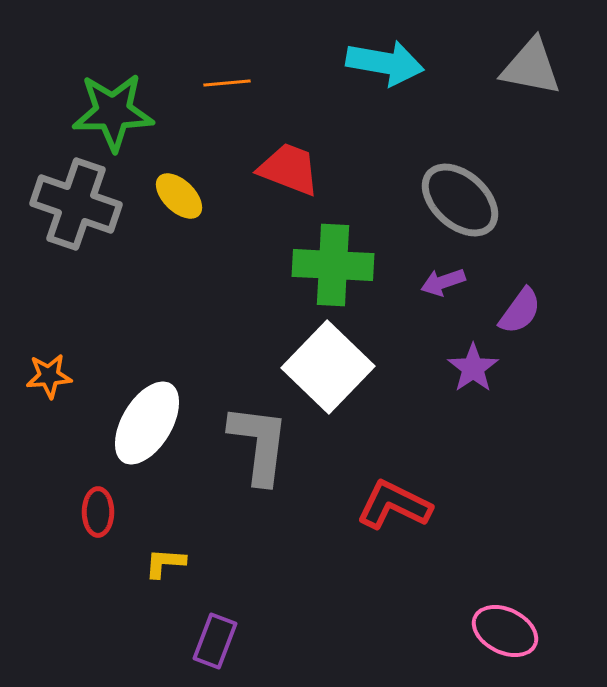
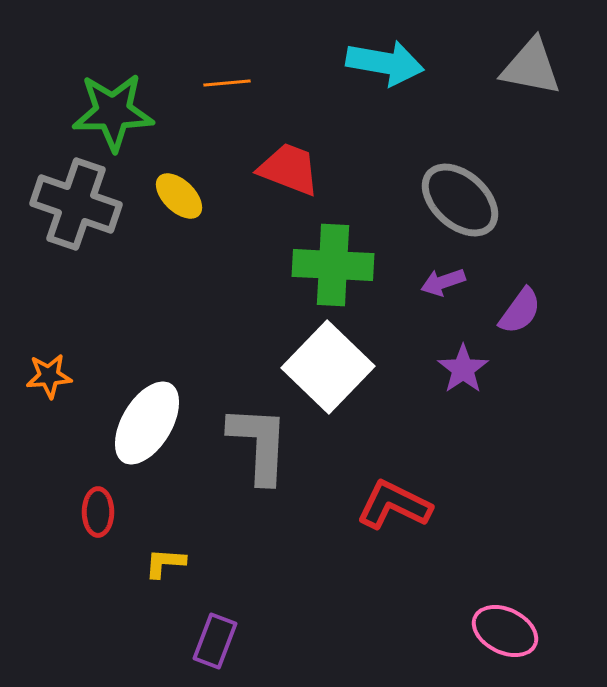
purple star: moved 10 px left, 1 px down
gray L-shape: rotated 4 degrees counterclockwise
